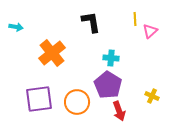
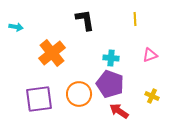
black L-shape: moved 6 px left, 2 px up
pink triangle: moved 24 px down; rotated 21 degrees clockwise
purple pentagon: moved 2 px right, 1 px up; rotated 12 degrees counterclockwise
orange circle: moved 2 px right, 8 px up
red arrow: rotated 144 degrees clockwise
